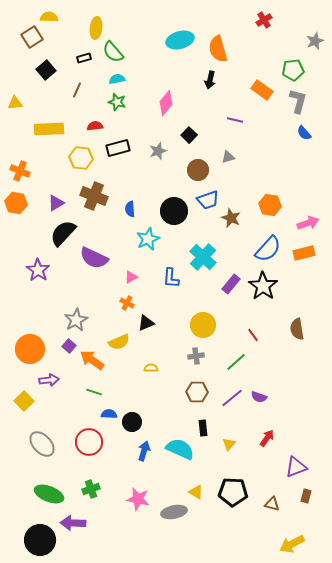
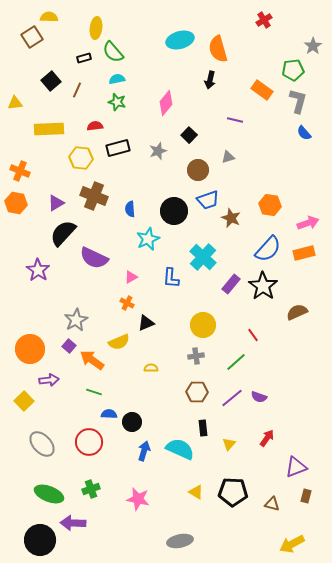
gray star at (315, 41): moved 2 px left, 5 px down; rotated 12 degrees counterclockwise
black square at (46, 70): moved 5 px right, 11 px down
brown semicircle at (297, 329): moved 17 px up; rotated 75 degrees clockwise
gray ellipse at (174, 512): moved 6 px right, 29 px down
